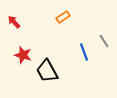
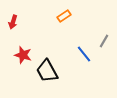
orange rectangle: moved 1 px right, 1 px up
red arrow: moved 1 px left; rotated 120 degrees counterclockwise
gray line: rotated 64 degrees clockwise
blue line: moved 2 px down; rotated 18 degrees counterclockwise
